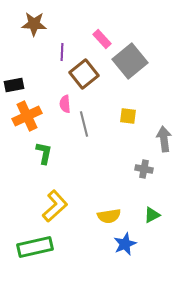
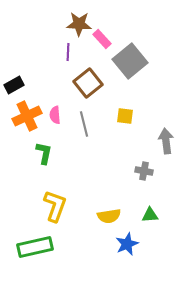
brown star: moved 45 px right
purple line: moved 6 px right
brown square: moved 4 px right, 9 px down
black rectangle: rotated 18 degrees counterclockwise
pink semicircle: moved 10 px left, 11 px down
yellow square: moved 3 px left
gray arrow: moved 2 px right, 2 px down
gray cross: moved 2 px down
yellow L-shape: rotated 28 degrees counterclockwise
green triangle: moved 2 px left; rotated 24 degrees clockwise
blue star: moved 2 px right
